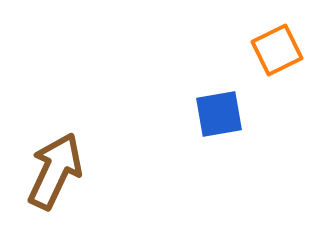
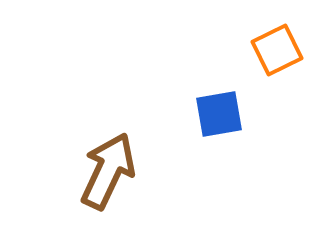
brown arrow: moved 53 px right
